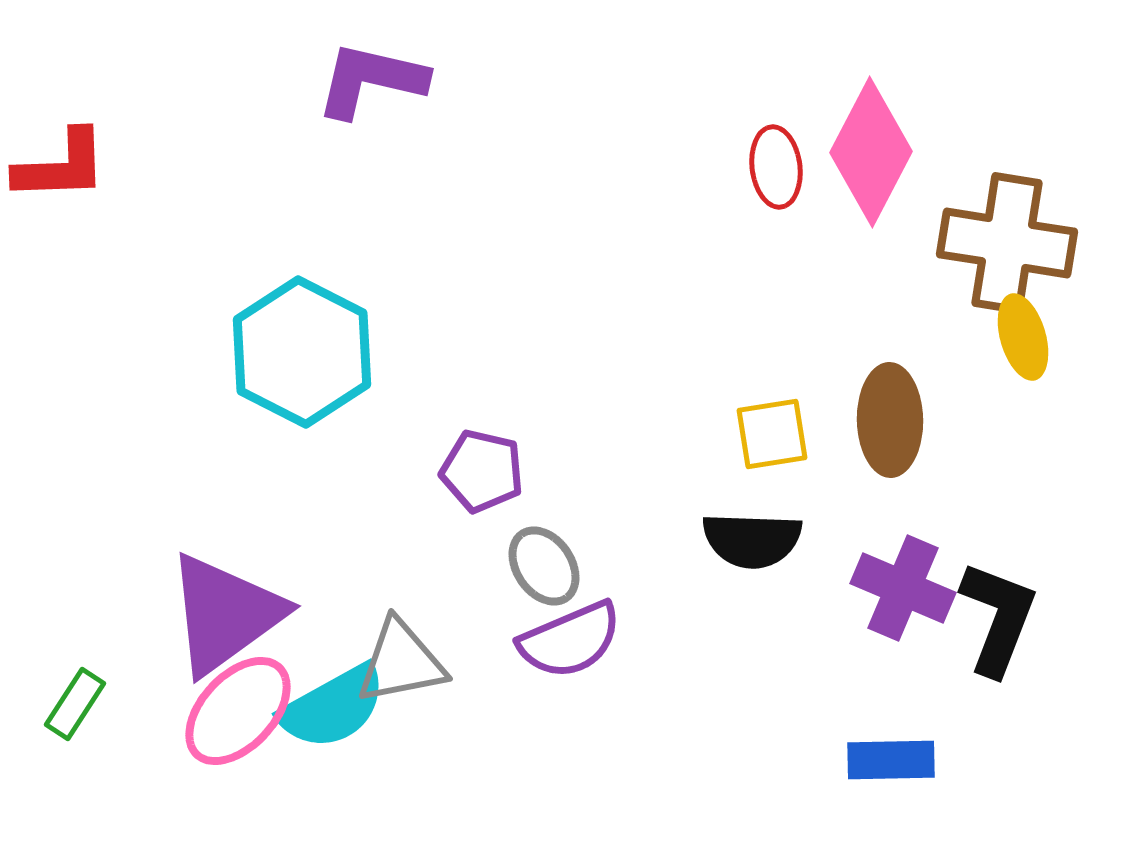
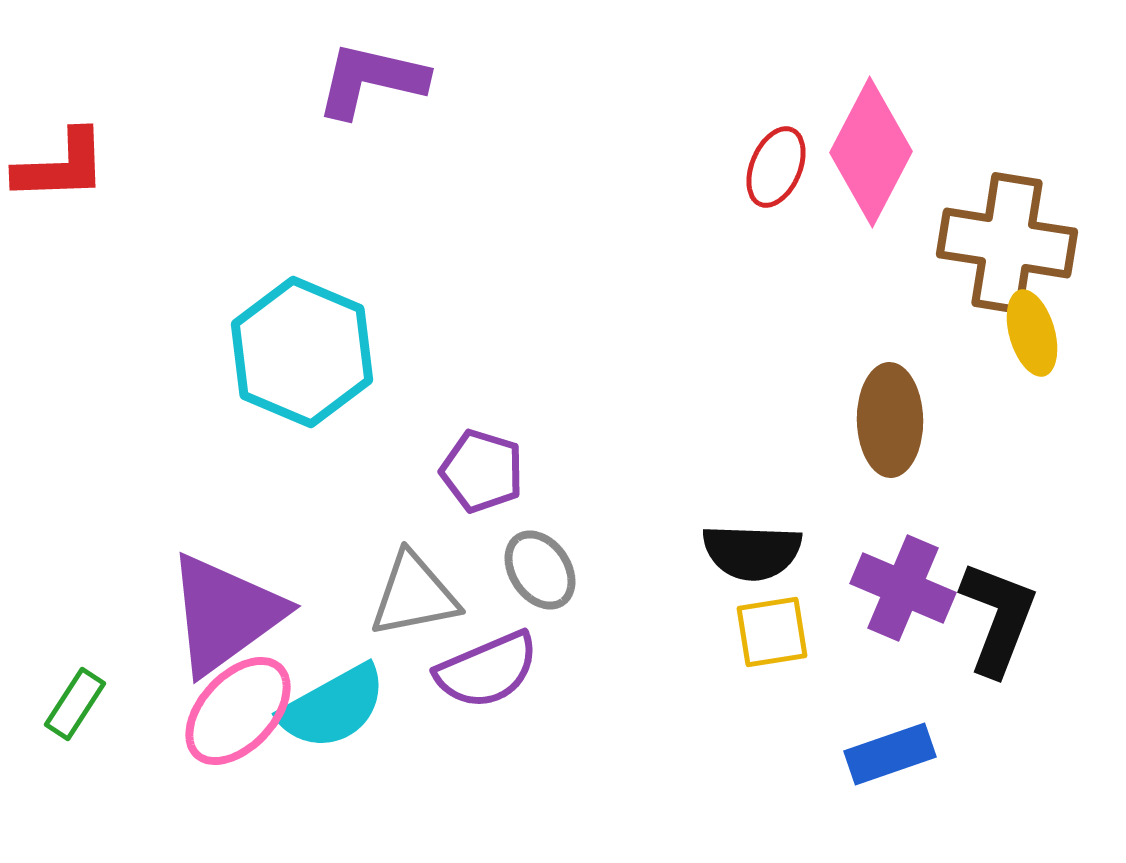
red ellipse: rotated 30 degrees clockwise
yellow ellipse: moved 9 px right, 4 px up
cyan hexagon: rotated 4 degrees counterclockwise
yellow square: moved 198 px down
purple pentagon: rotated 4 degrees clockwise
black semicircle: moved 12 px down
gray ellipse: moved 4 px left, 4 px down
purple semicircle: moved 83 px left, 30 px down
gray triangle: moved 13 px right, 67 px up
blue rectangle: moved 1 px left, 6 px up; rotated 18 degrees counterclockwise
